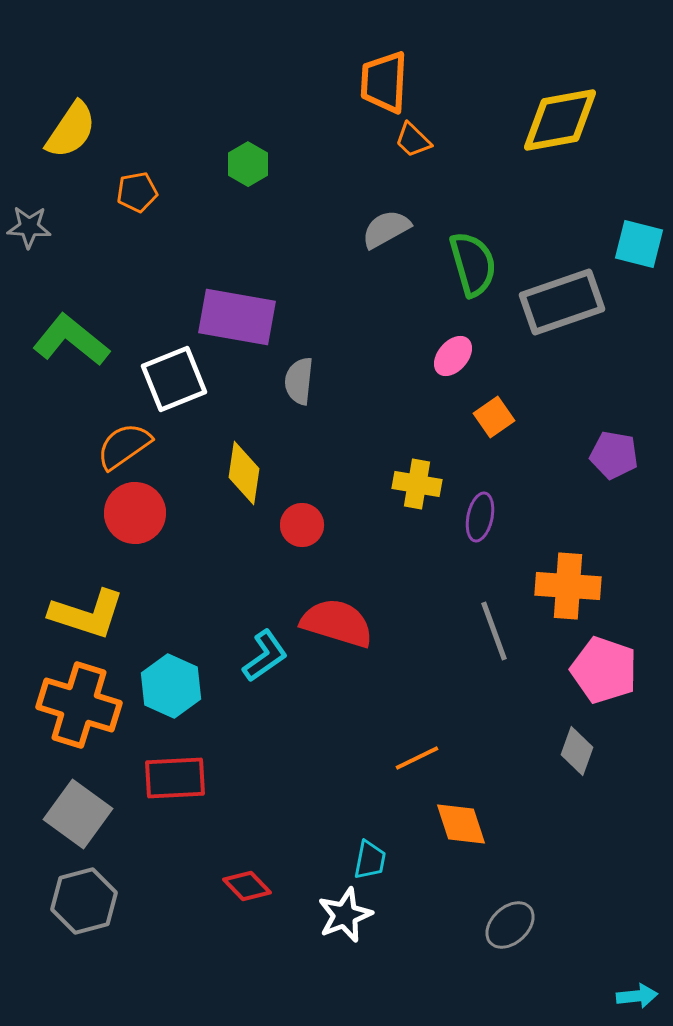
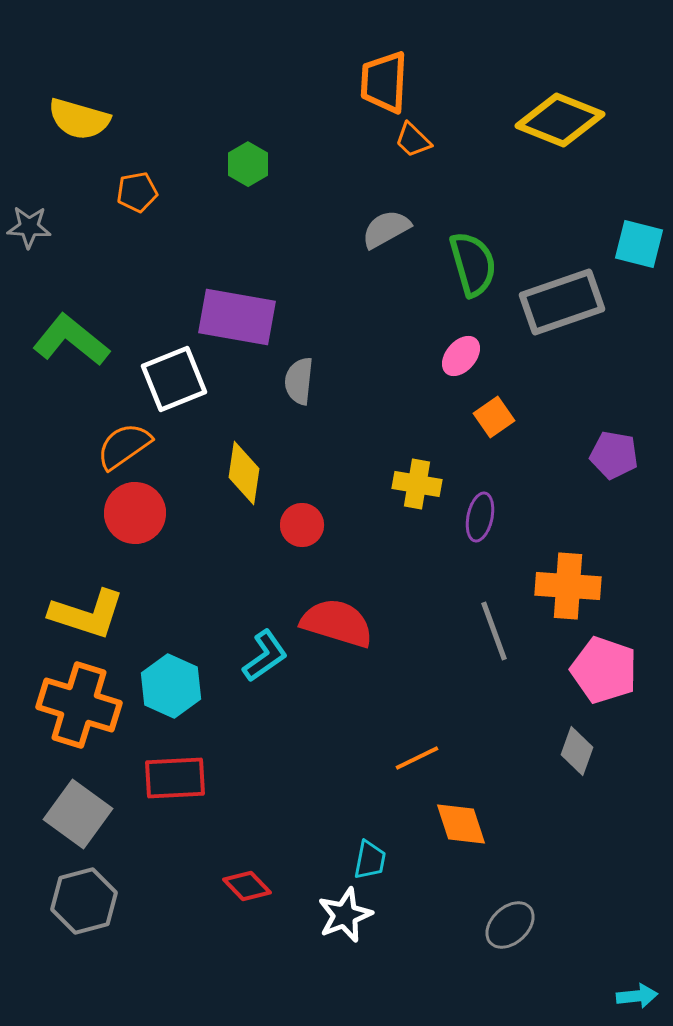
yellow diamond at (560, 120): rotated 32 degrees clockwise
yellow semicircle at (71, 130): moved 8 px right, 11 px up; rotated 72 degrees clockwise
pink ellipse at (453, 356): moved 8 px right
